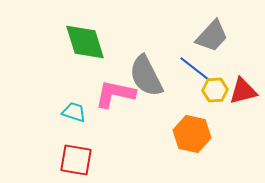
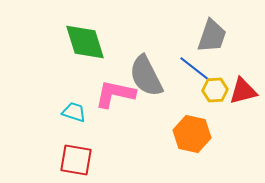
gray trapezoid: rotated 24 degrees counterclockwise
